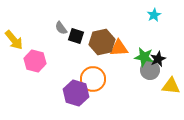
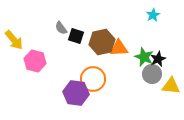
cyan star: moved 1 px left
green star: rotated 12 degrees clockwise
gray circle: moved 2 px right, 4 px down
purple hexagon: rotated 10 degrees counterclockwise
